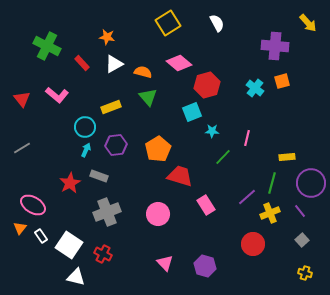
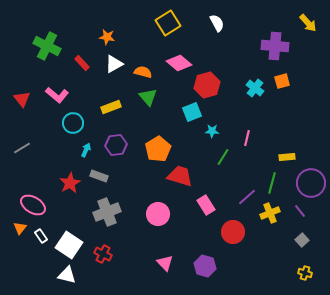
cyan circle at (85, 127): moved 12 px left, 4 px up
green line at (223, 157): rotated 12 degrees counterclockwise
red circle at (253, 244): moved 20 px left, 12 px up
white triangle at (76, 277): moved 9 px left, 2 px up
